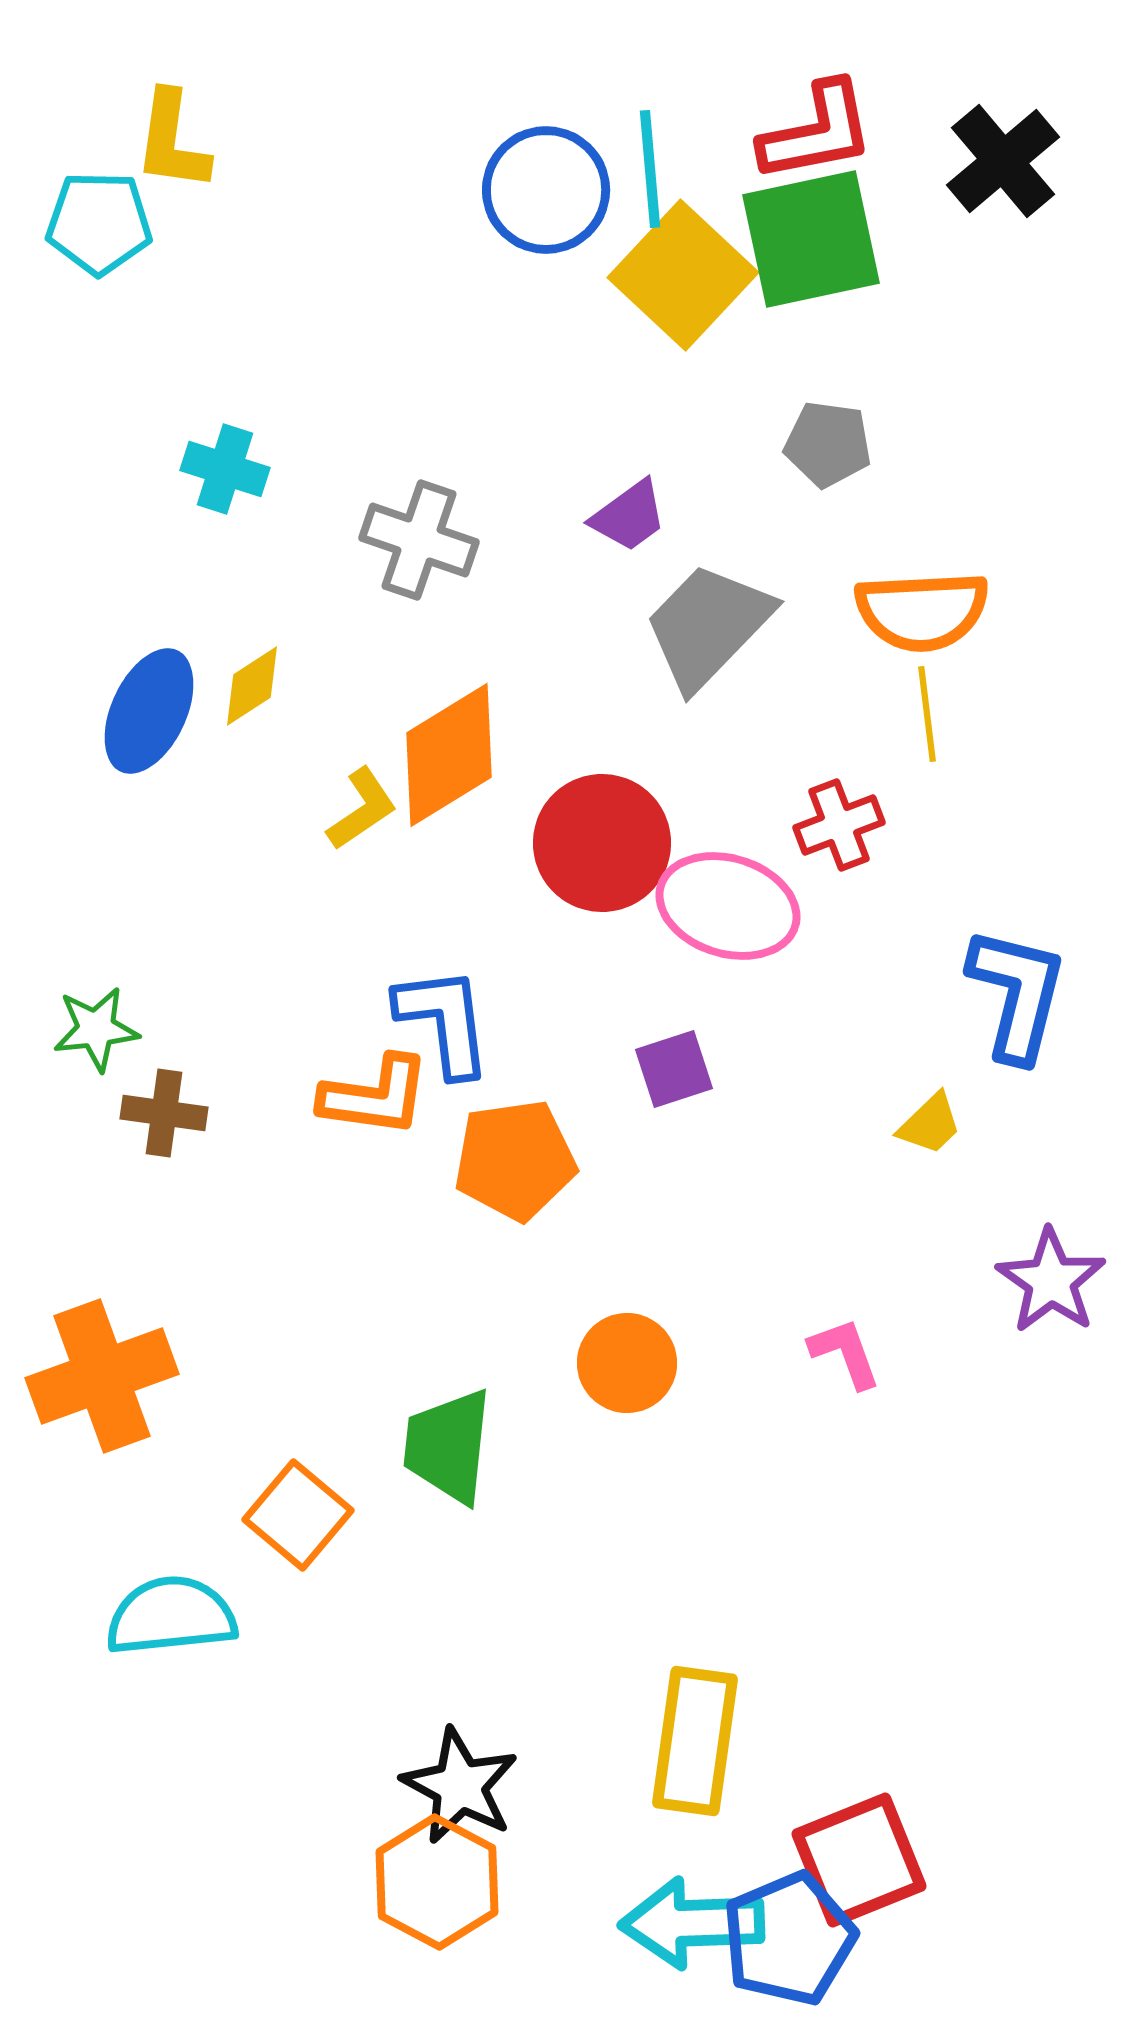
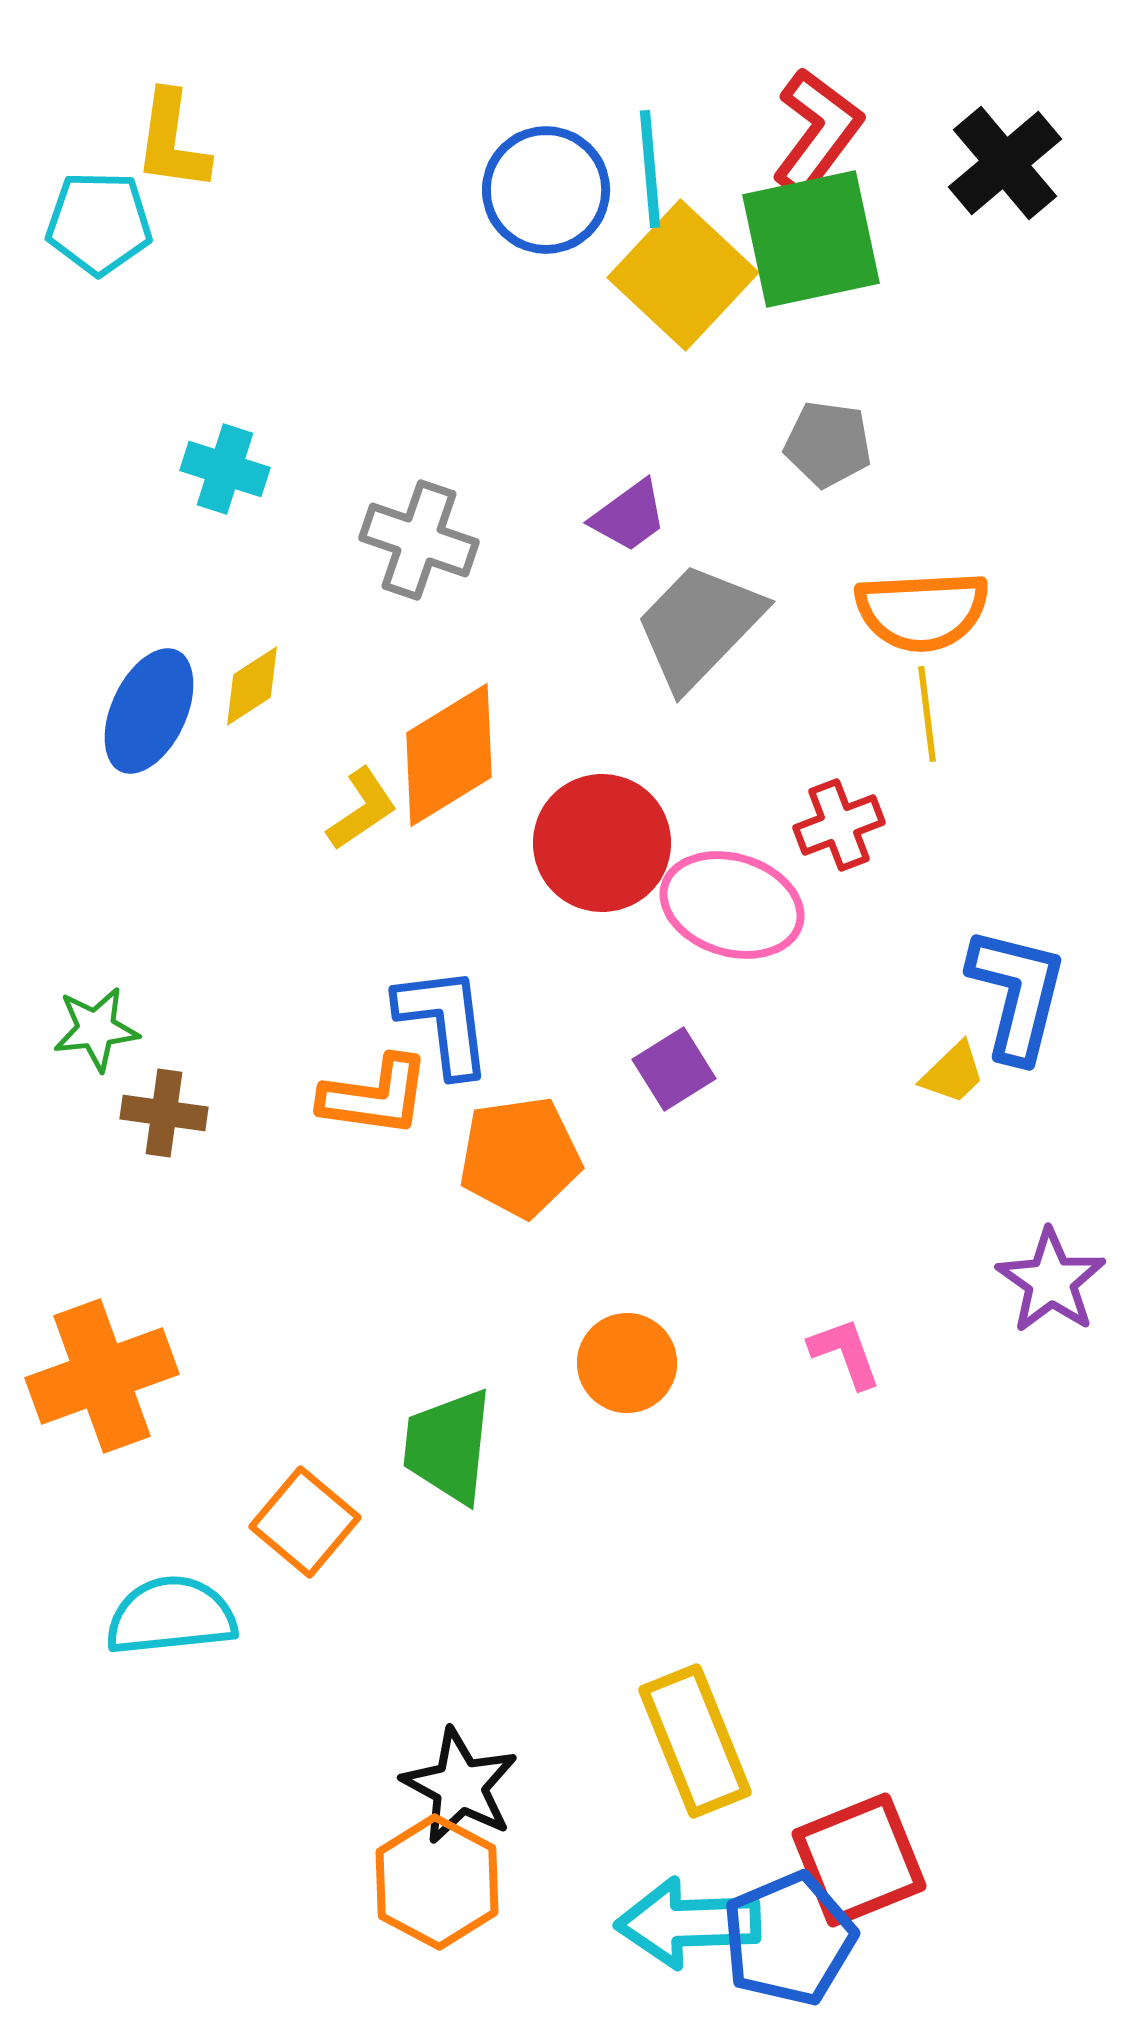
red L-shape at (817, 132): rotated 42 degrees counterclockwise
black cross at (1003, 161): moved 2 px right, 2 px down
gray trapezoid at (708, 626): moved 9 px left
pink ellipse at (728, 906): moved 4 px right, 1 px up
purple square at (674, 1069): rotated 14 degrees counterclockwise
yellow trapezoid at (930, 1124): moved 23 px right, 51 px up
orange pentagon at (515, 1160): moved 5 px right, 3 px up
orange square at (298, 1515): moved 7 px right, 7 px down
yellow rectangle at (695, 1741): rotated 30 degrees counterclockwise
cyan arrow at (692, 1923): moved 4 px left
